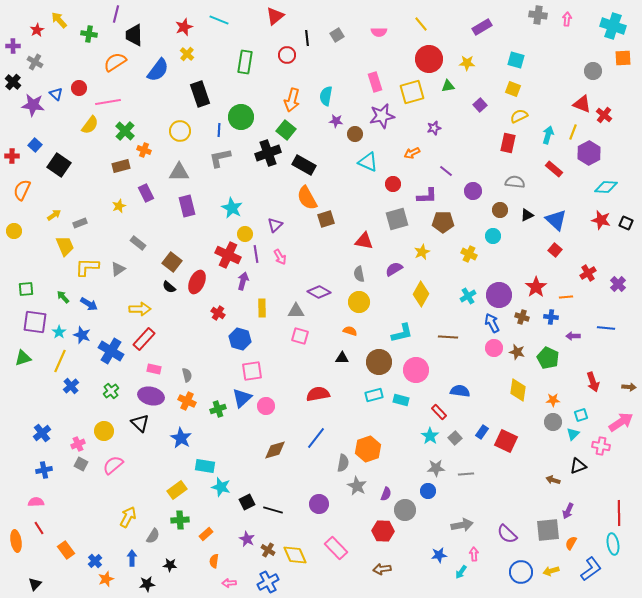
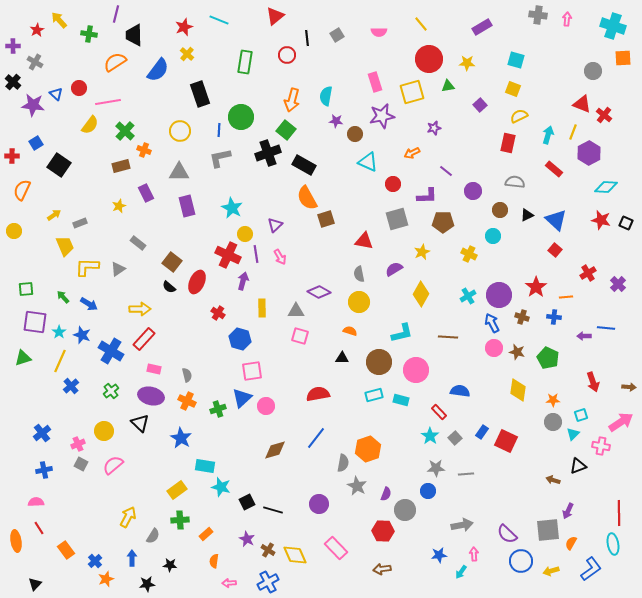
blue square at (35, 145): moved 1 px right, 2 px up; rotated 16 degrees clockwise
blue cross at (551, 317): moved 3 px right
purple arrow at (573, 336): moved 11 px right
blue circle at (521, 572): moved 11 px up
